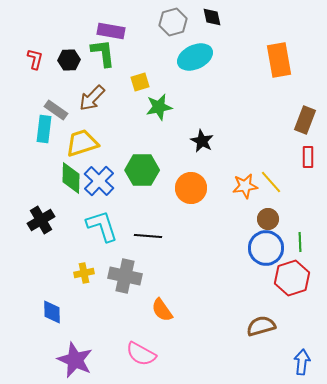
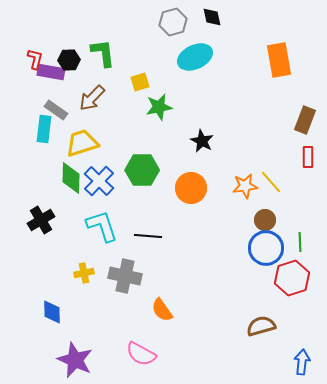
purple rectangle: moved 60 px left, 41 px down
brown circle: moved 3 px left, 1 px down
